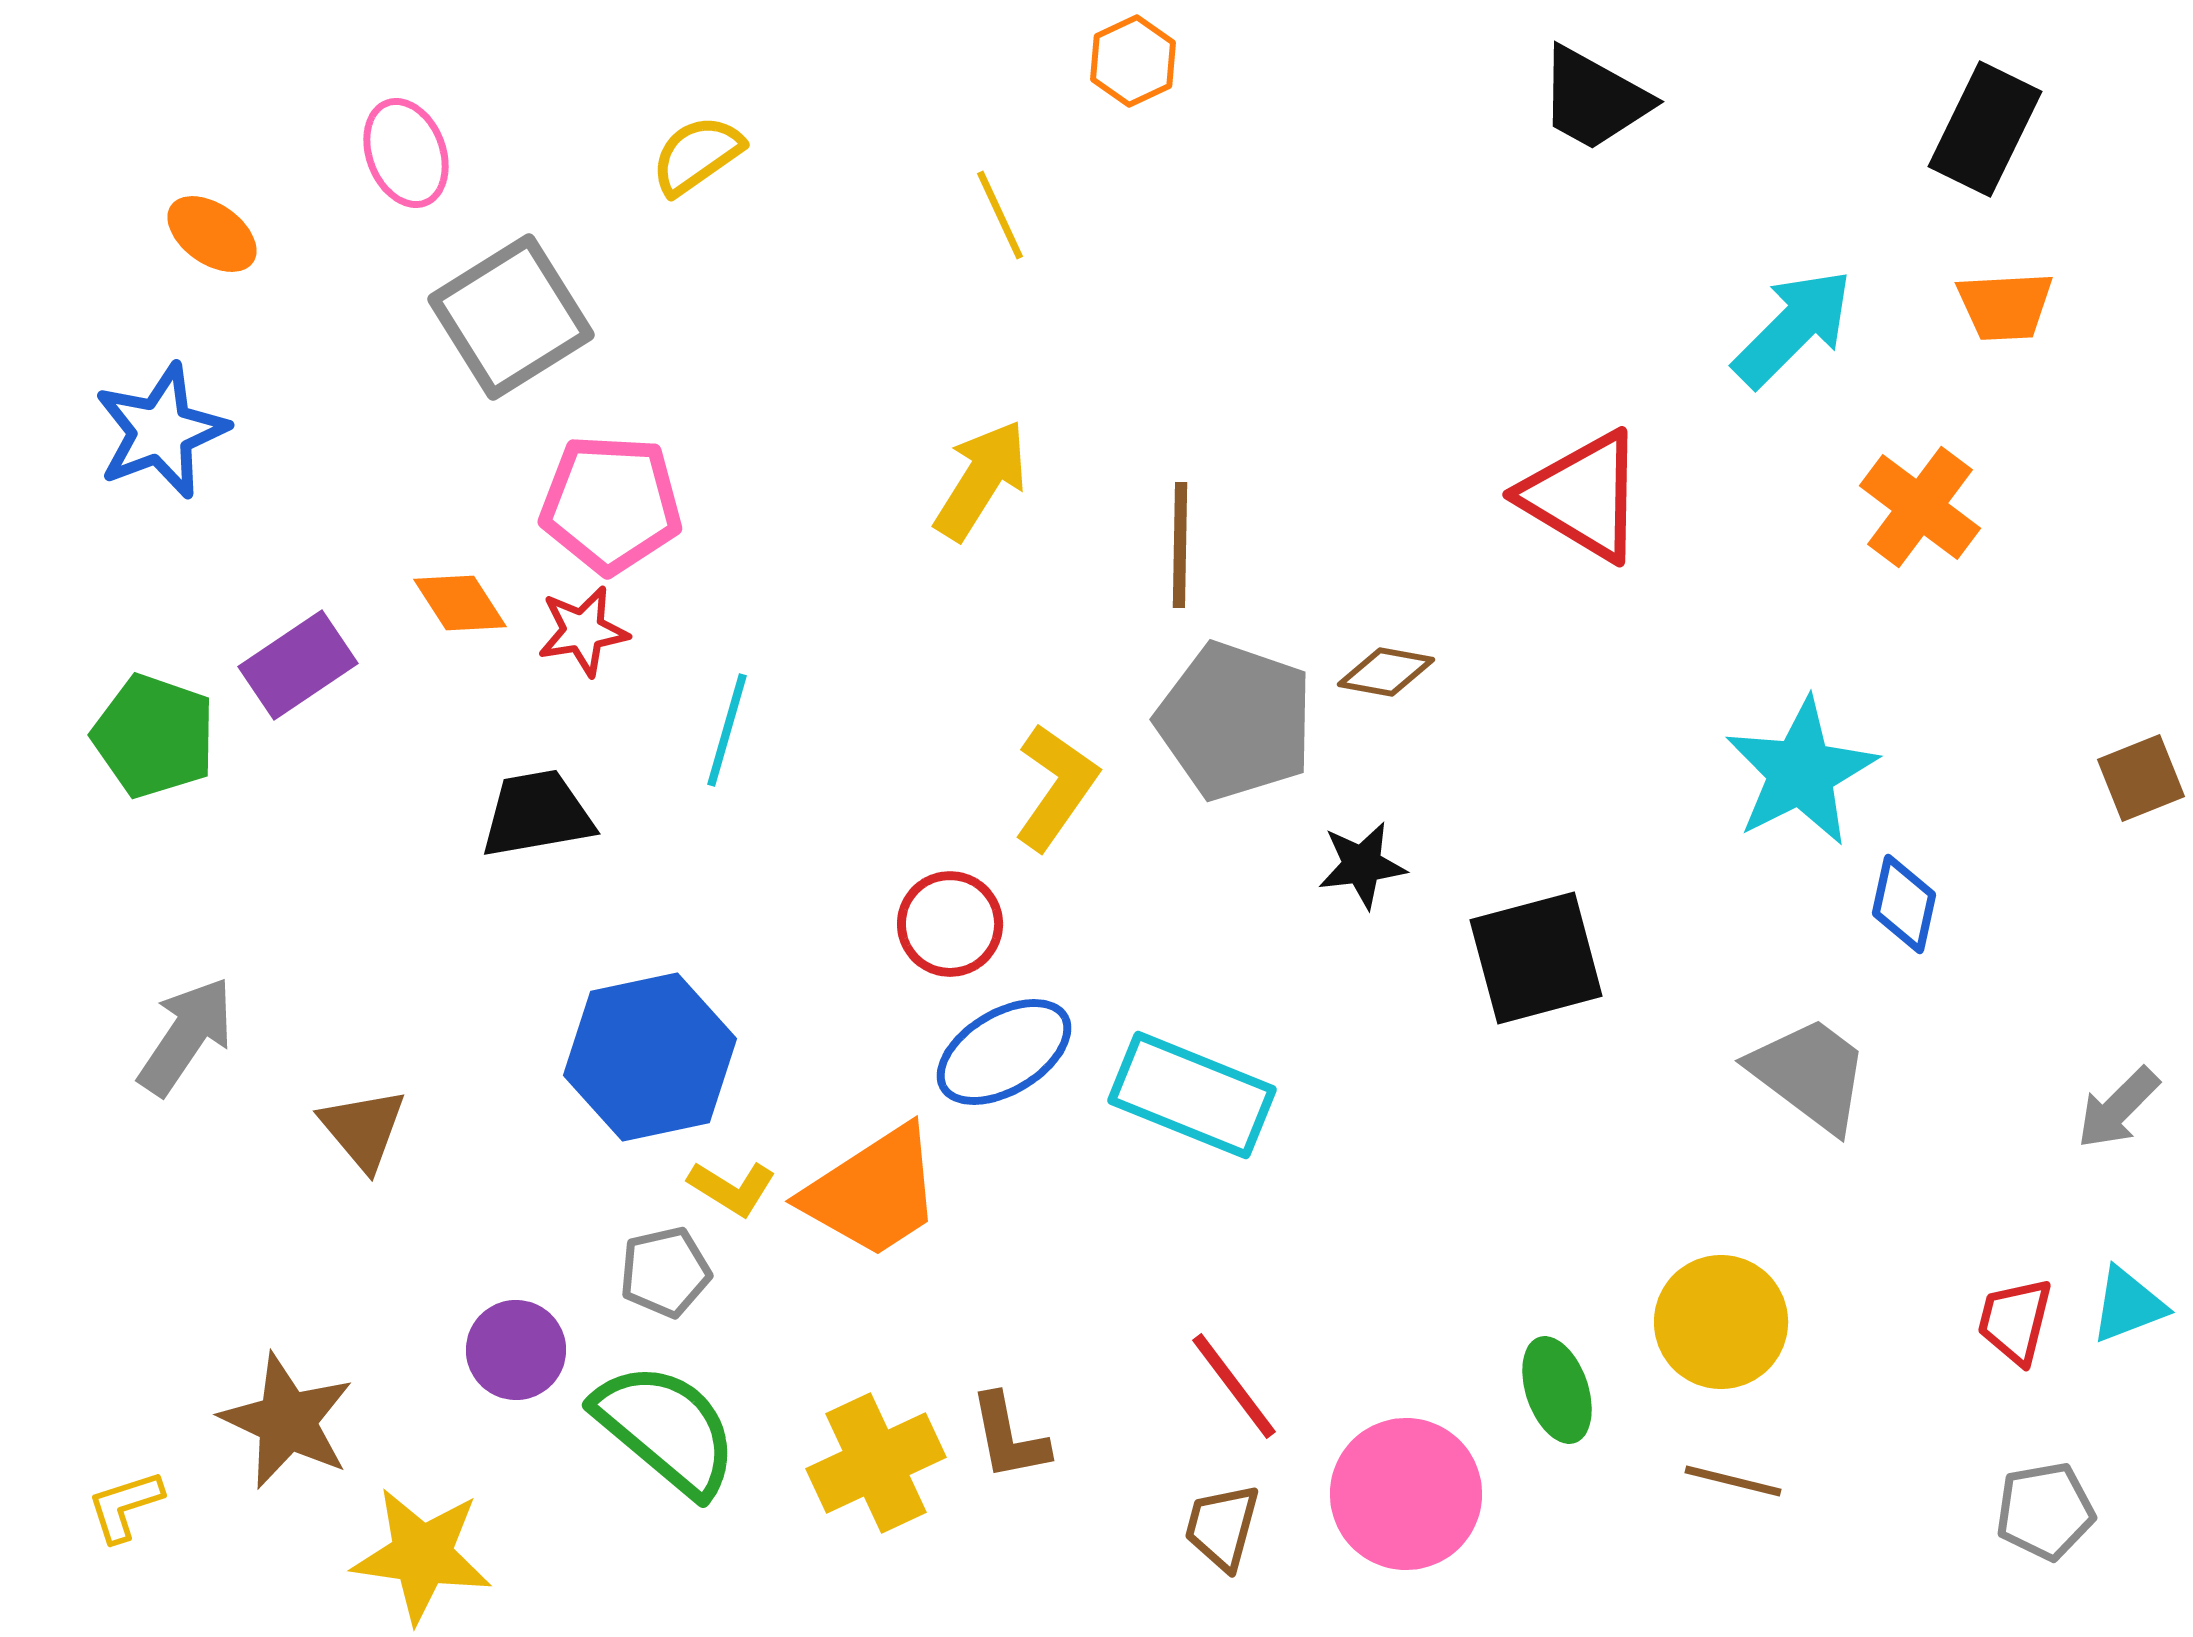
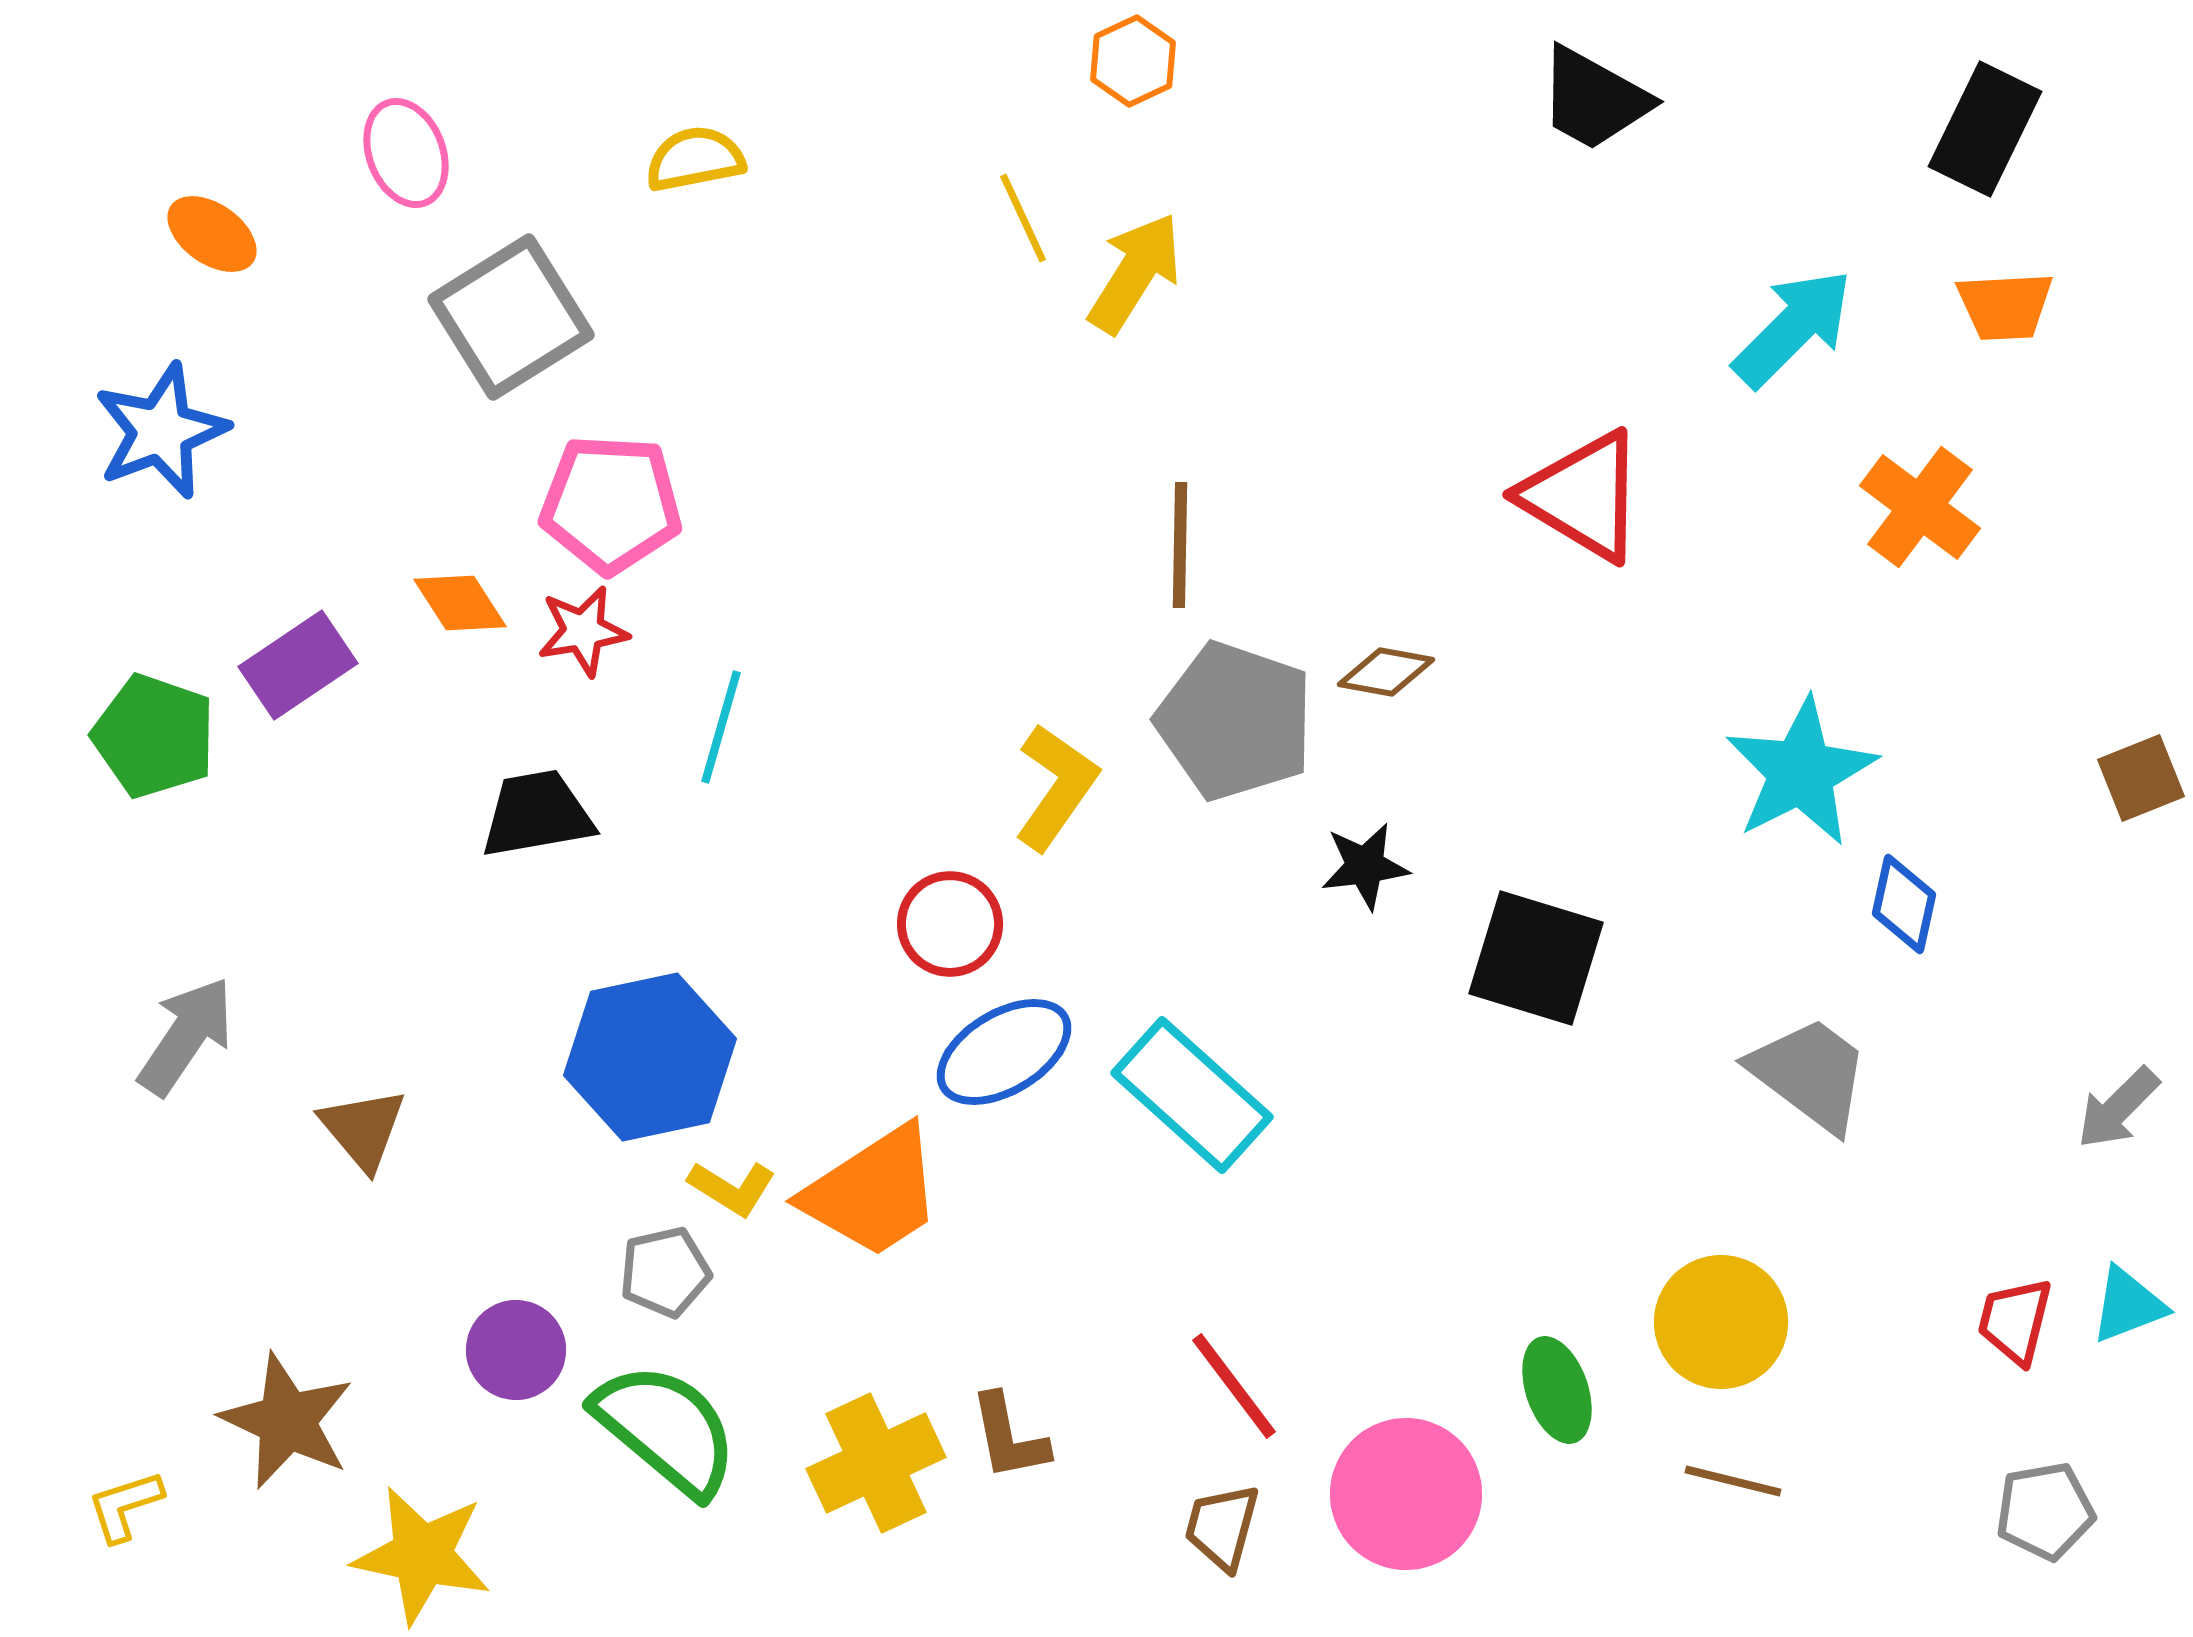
yellow semicircle at (697, 155): moved 2 px left, 4 px down; rotated 24 degrees clockwise
yellow line at (1000, 215): moved 23 px right, 3 px down
yellow arrow at (981, 480): moved 154 px right, 207 px up
cyan line at (727, 730): moved 6 px left, 3 px up
black star at (1362, 865): moved 3 px right, 1 px down
black square at (1536, 958): rotated 32 degrees clockwise
cyan rectangle at (1192, 1095): rotated 20 degrees clockwise
yellow star at (422, 1555): rotated 4 degrees clockwise
